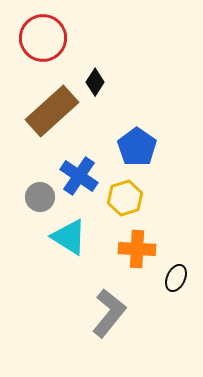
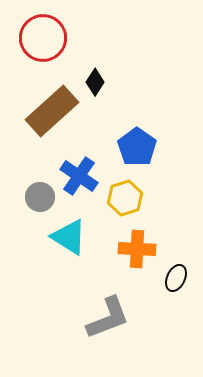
gray L-shape: moved 1 px left, 5 px down; rotated 30 degrees clockwise
